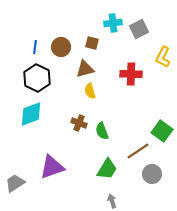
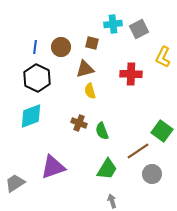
cyan cross: moved 1 px down
cyan diamond: moved 2 px down
purple triangle: moved 1 px right
